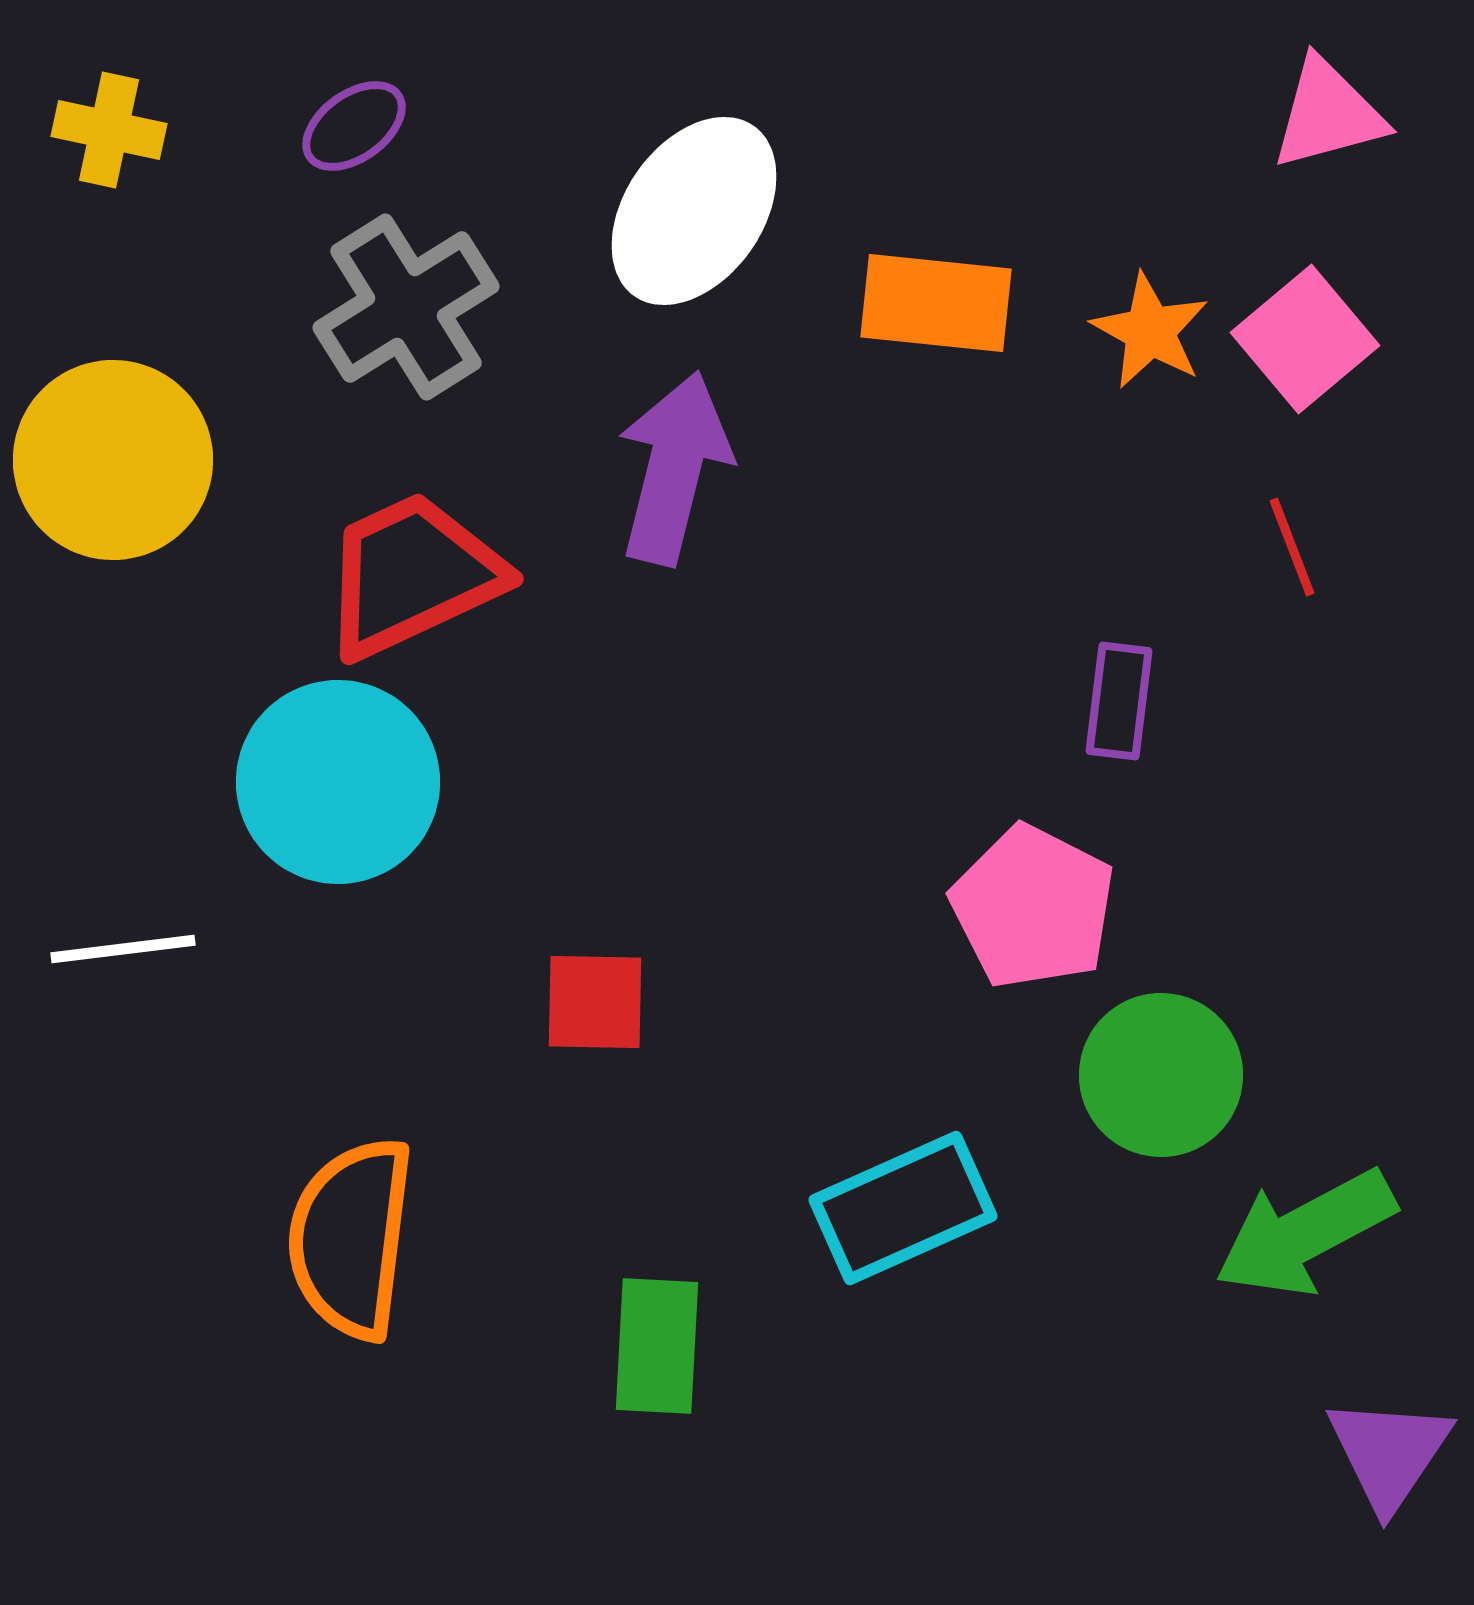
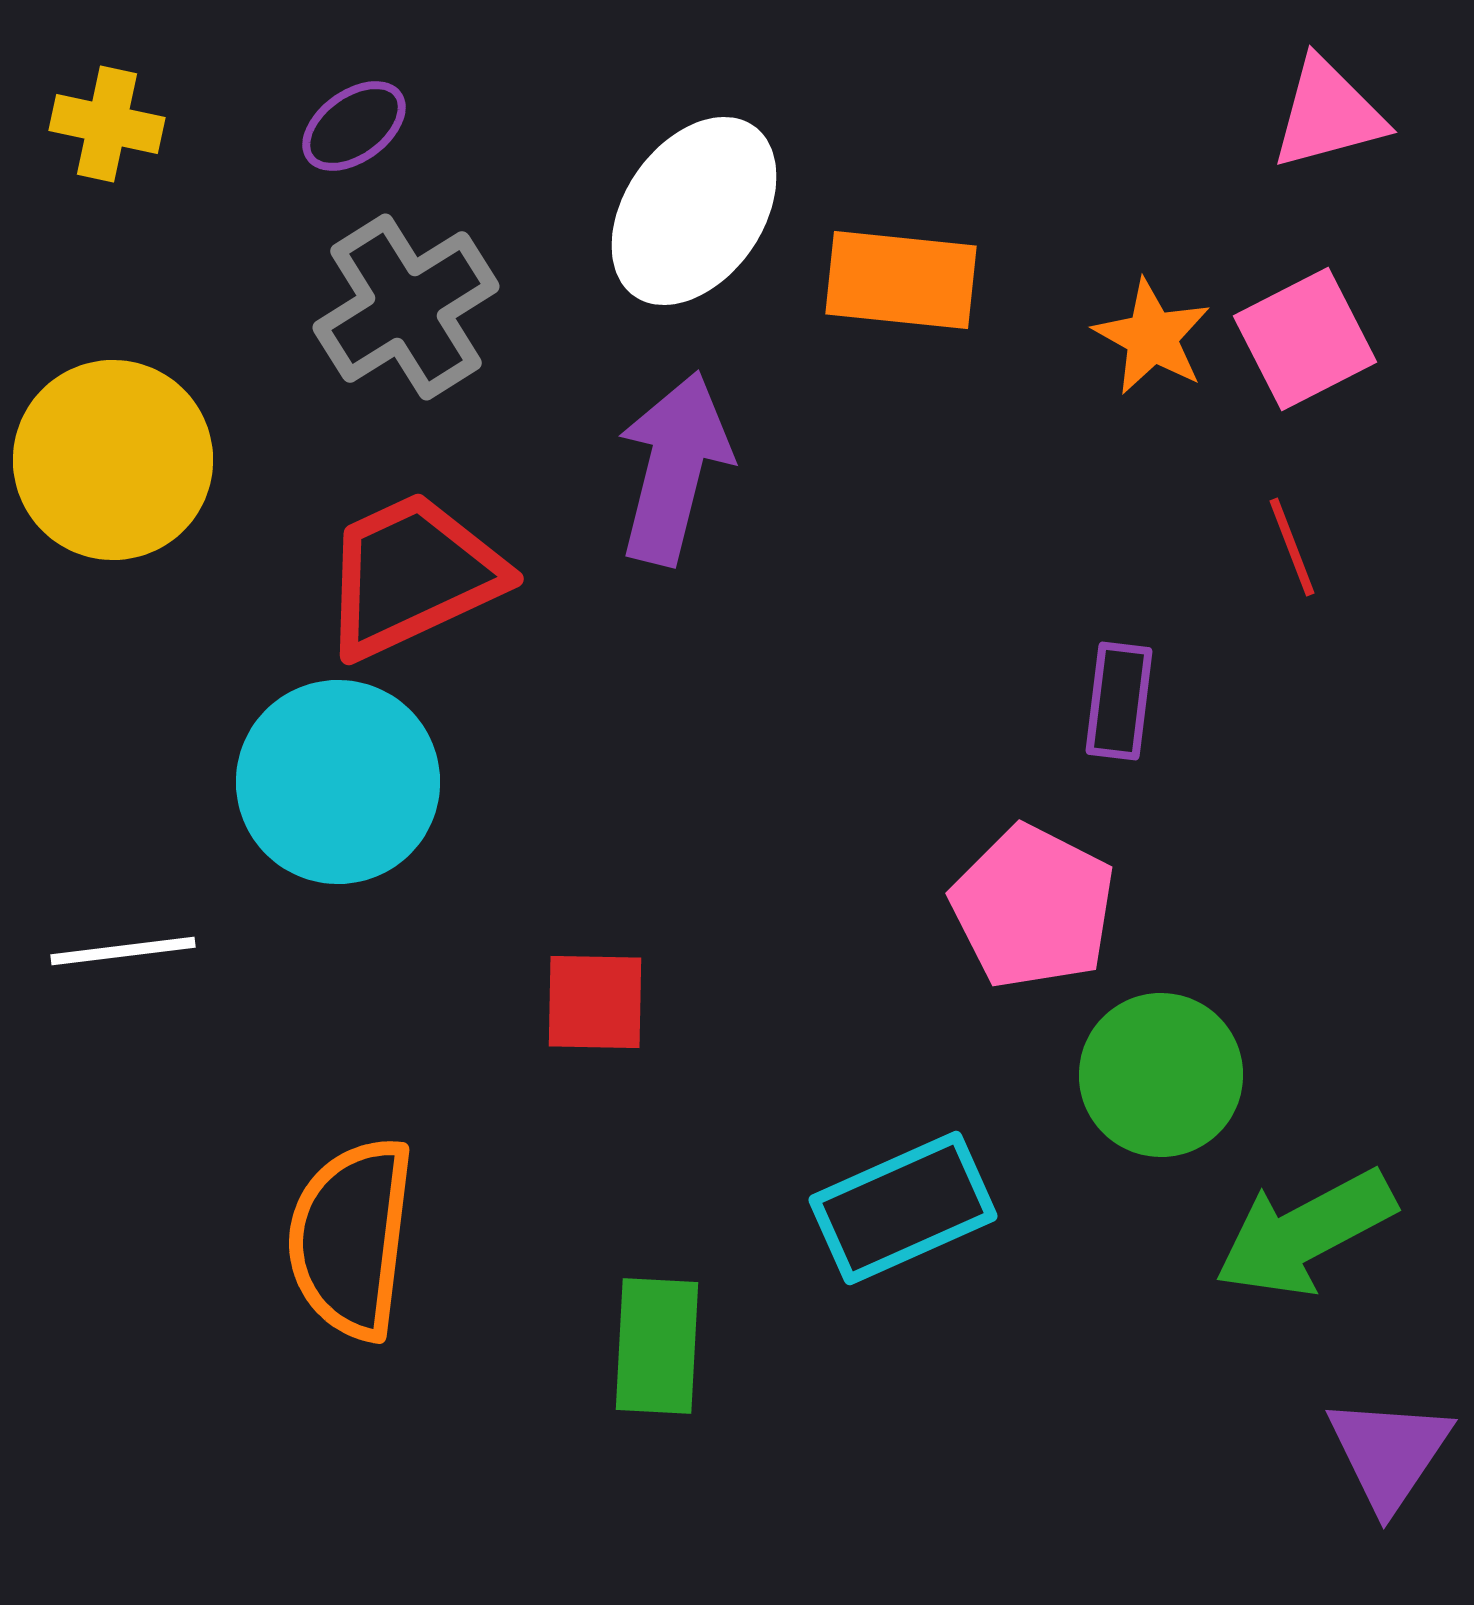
yellow cross: moved 2 px left, 6 px up
orange rectangle: moved 35 px left, 23 px up
orange star: moved 2 px right, 6 px down
pink square: rotated 13 degrees clockwise
white line: moved 2 px down
